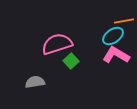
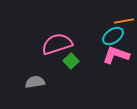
pink L-shape: rotated 12 degrees counterclockwise
